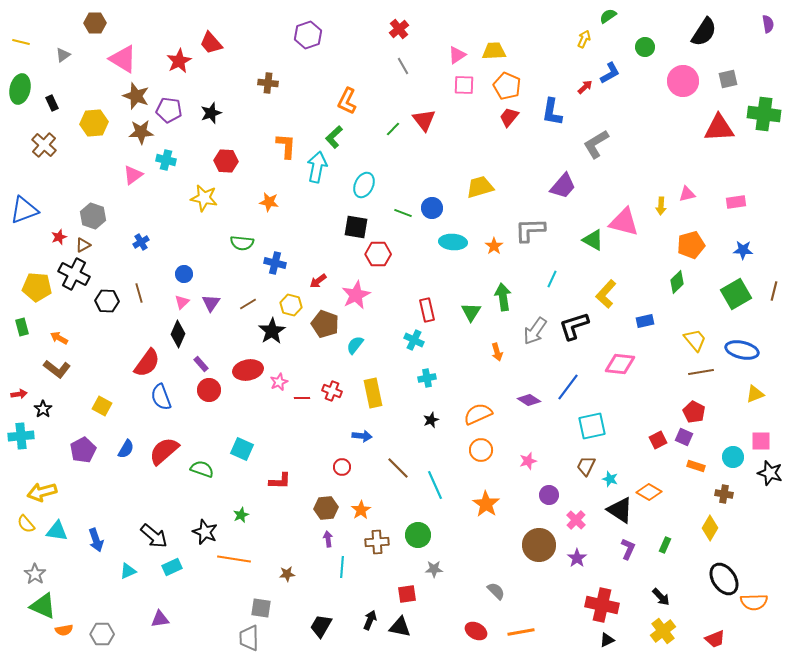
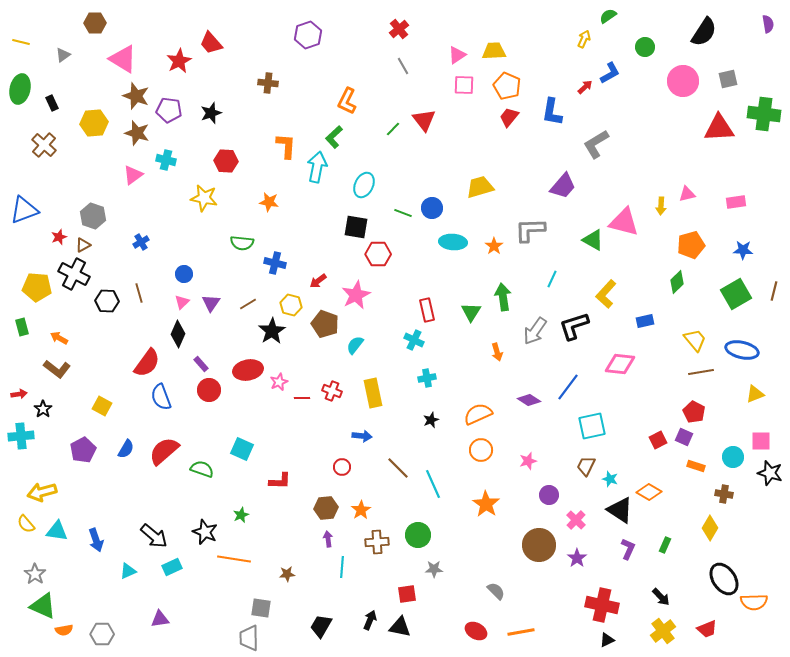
brown star at (141, 132): moved 4 px left, 1 px down; rotated 20 degrees clockwise
cyan line at (435, 485): moved 2 px left, 1 px up
red trapezoid at (715, 639): moved 8 px left, 10 px up
